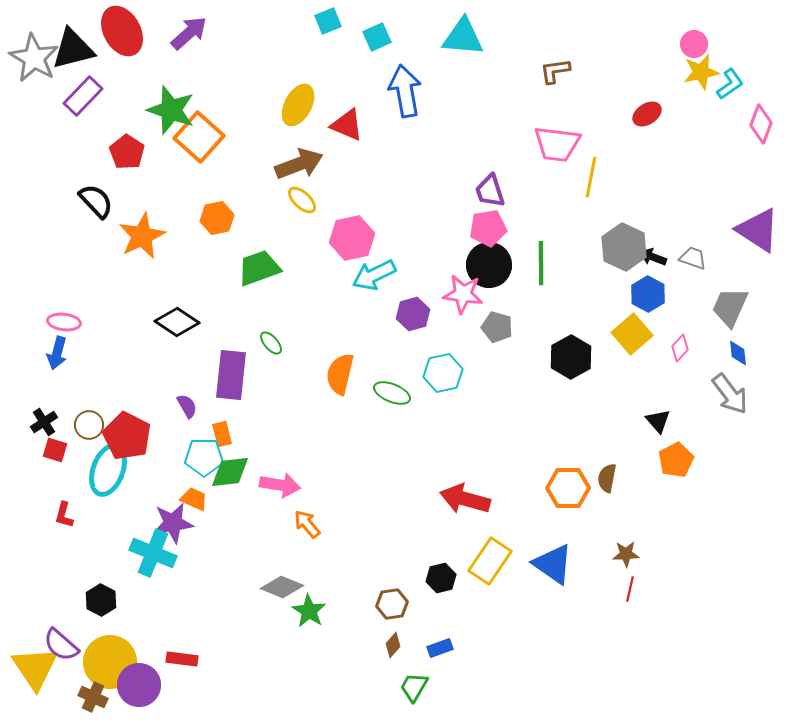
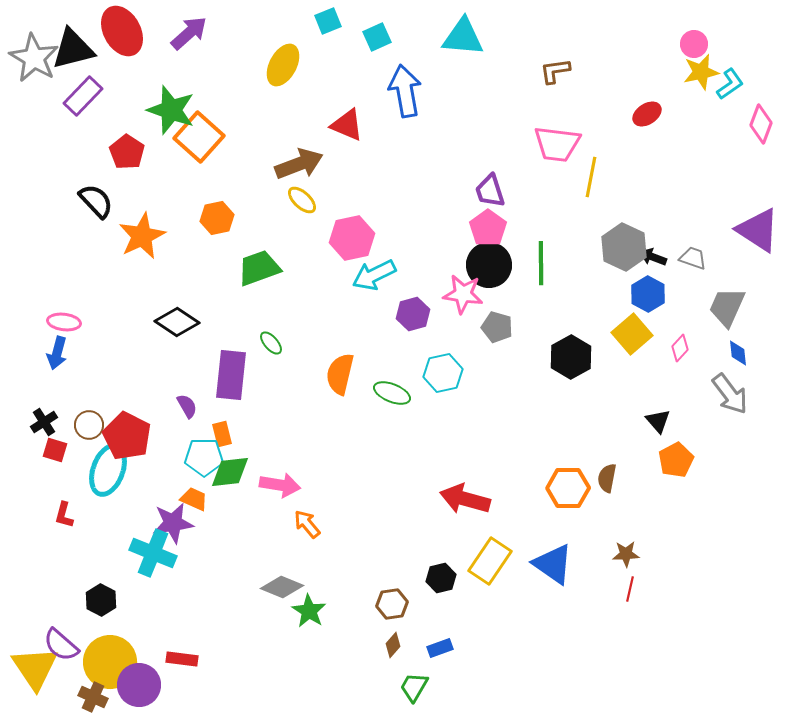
yellow ellipse at (298, 105): moved 15 px left, 40 px up
pink pentagon at (488, 228): rotated 27 degrees counterclockwise
gray trapezoid at (730, 307): moved 3 px left
